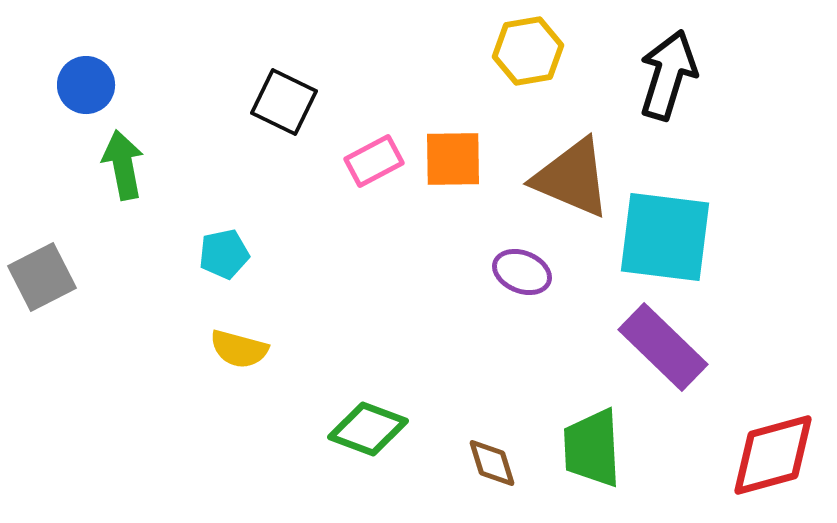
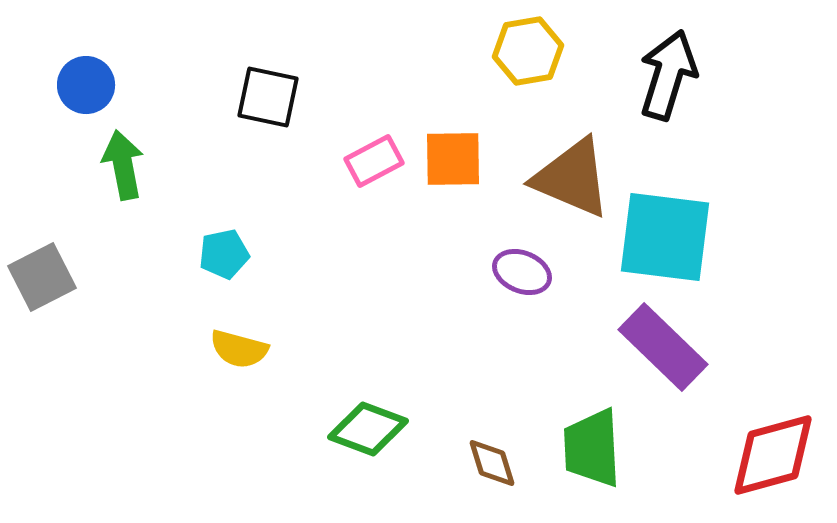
black square: moved 16 px left, 5 px up; rotated 14 degrees counterclockwise
